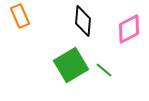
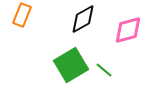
orange rectangle: moved 2 px right, 1 px up; rotated 45 degrees clockwise
black diamond: moved 2 px up; rotated 56 degrees clockwise
pink diamond: moved 1 px left, 1 px down; rotated 12 degrees clockwise
